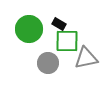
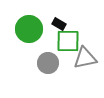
green square: moved 1 px right
gray triangle: moved 1 px left
